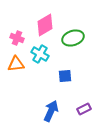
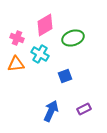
blue square: rotated 16 degrees counterclockwise
